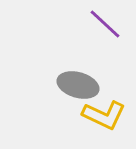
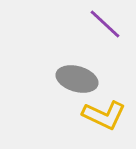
gray ellipse: moved 1 px left, 6 px up
